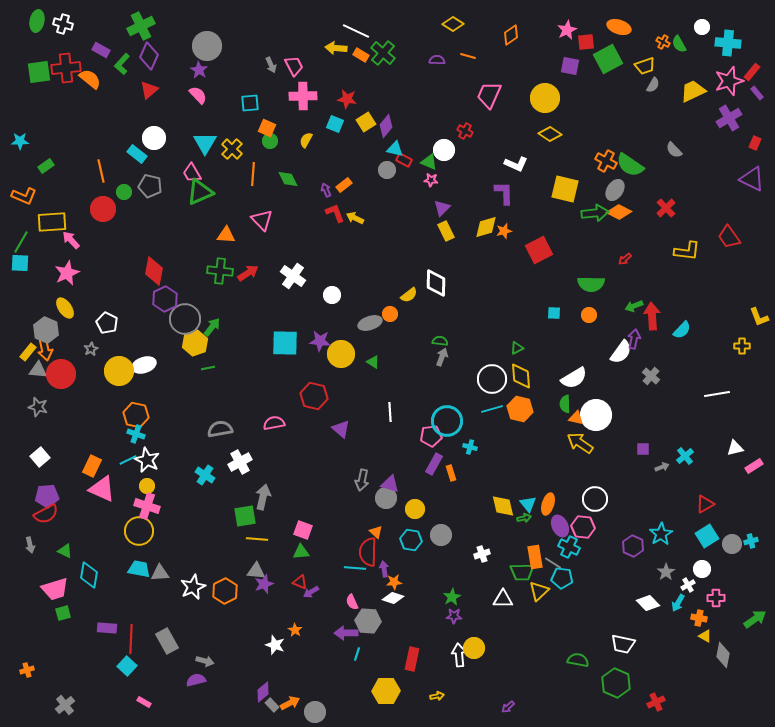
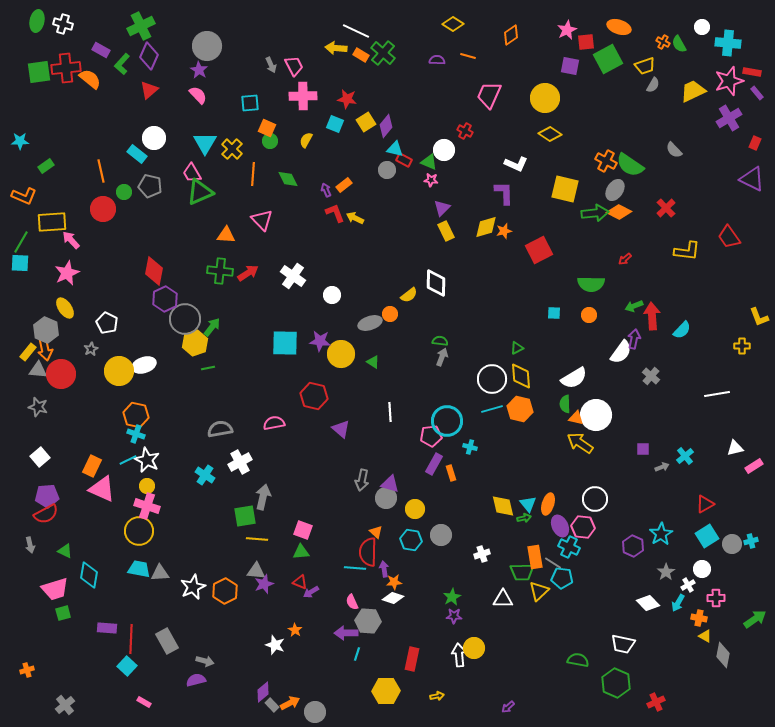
red rectangle at (752, 72): rotated 60 degrees clockwise
